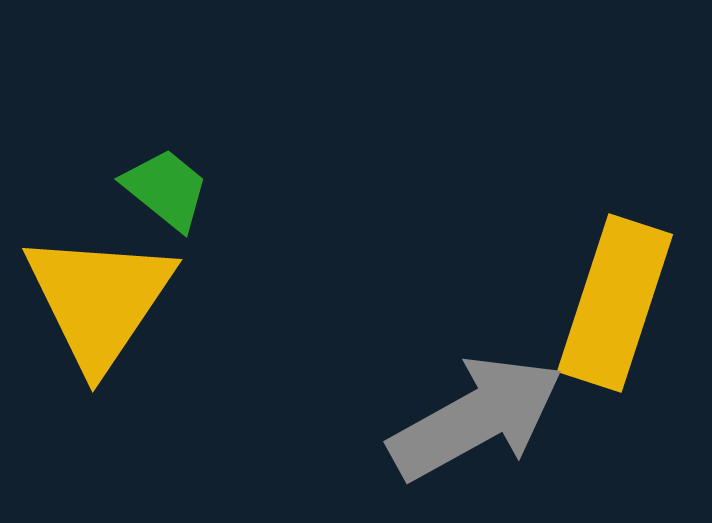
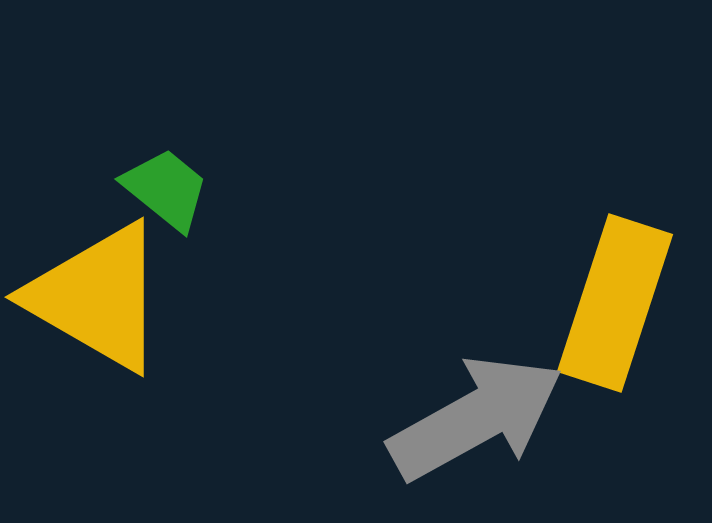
yellow triangle: moved 2 px left, 3 px up; rotated 34 degrees counterclockwise
